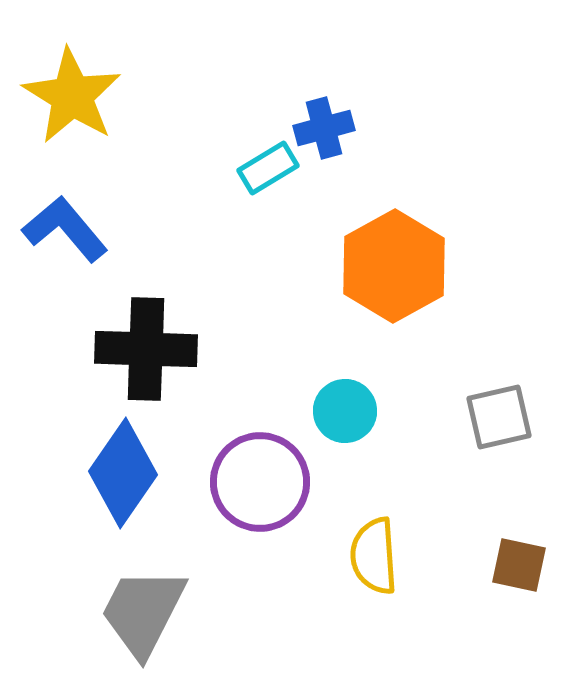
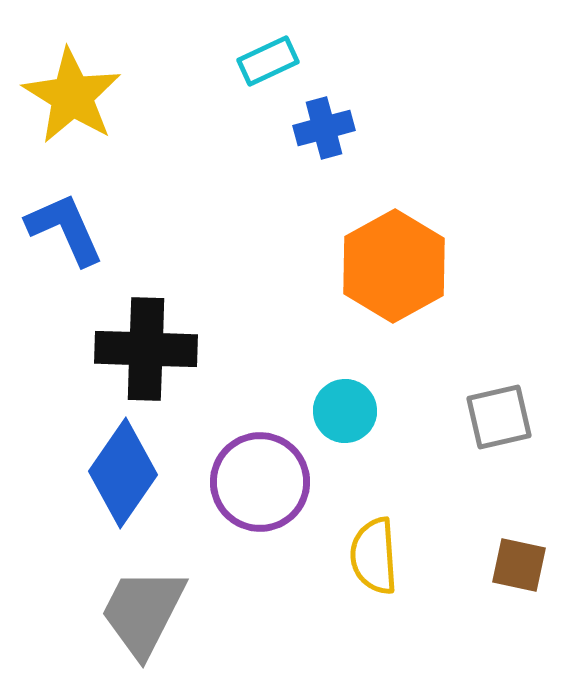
cyan rectangle: moved 107 px up; rotated 6 degrees clockwise
blue L-shape: rotated 16 degrees clockwise
